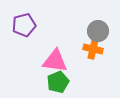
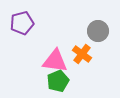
purple pentagon: moved 2 px left, 2 px up
orange cross: moved 11 px left, 5 px down; rotated 24 degrees clockwise
green pentagon: moved 1 px up
